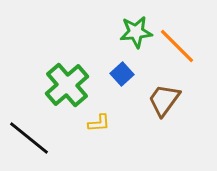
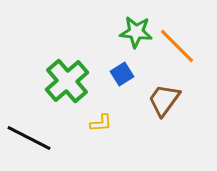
green star: rotated 12 degrees clockwise
blue square: rotated 10 degrees clockwise
green cross: moved 4 px up
yellow L-shape: moved 2 px right
black line: rotated 12 degrees counterclockwise
